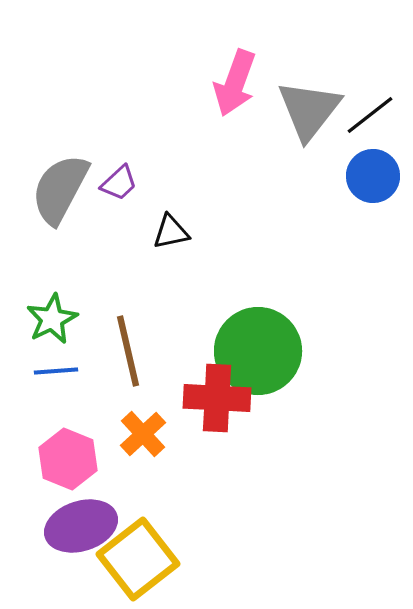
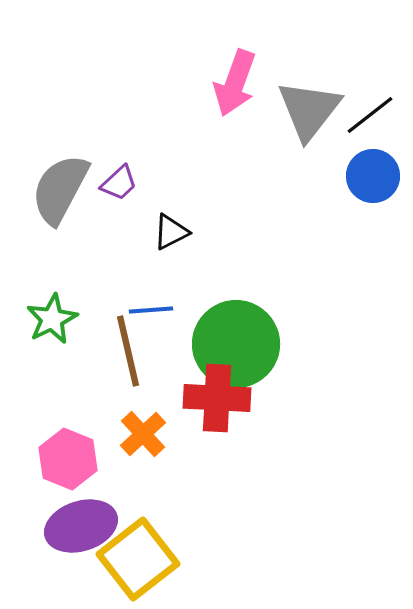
black triangle: rotated 15 degrees counterclockwise
green circle: moved 22 px left, 7 px up
blue line: moved 95 px right, 61 px up
